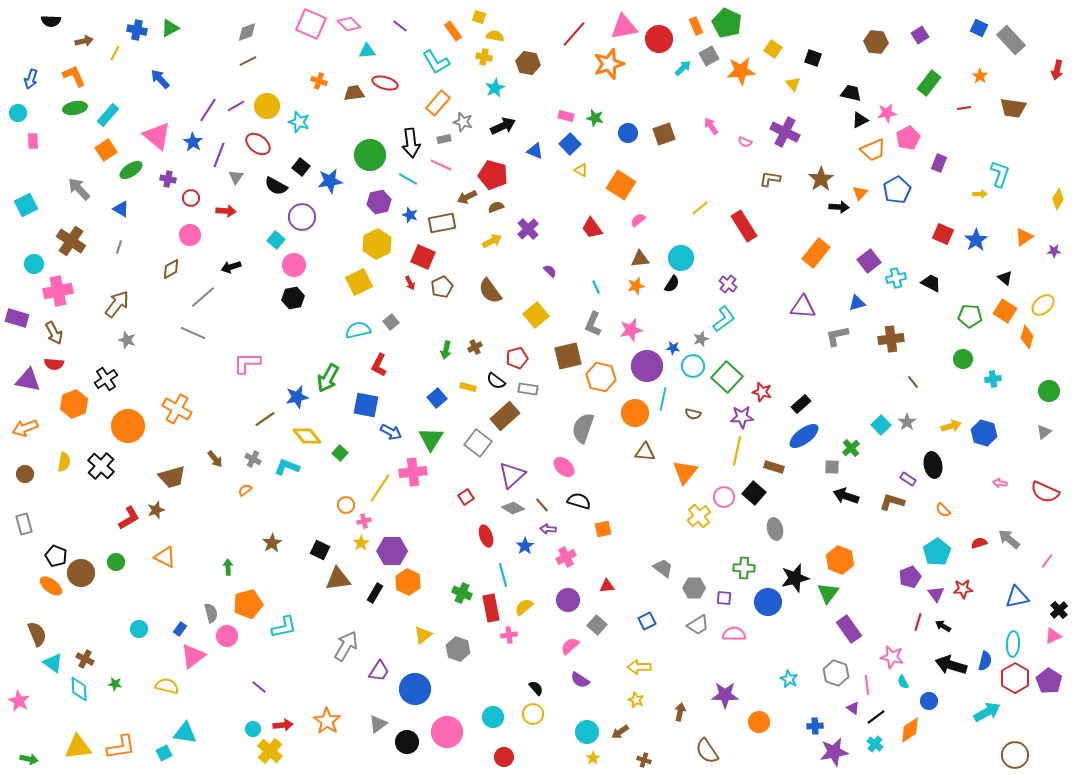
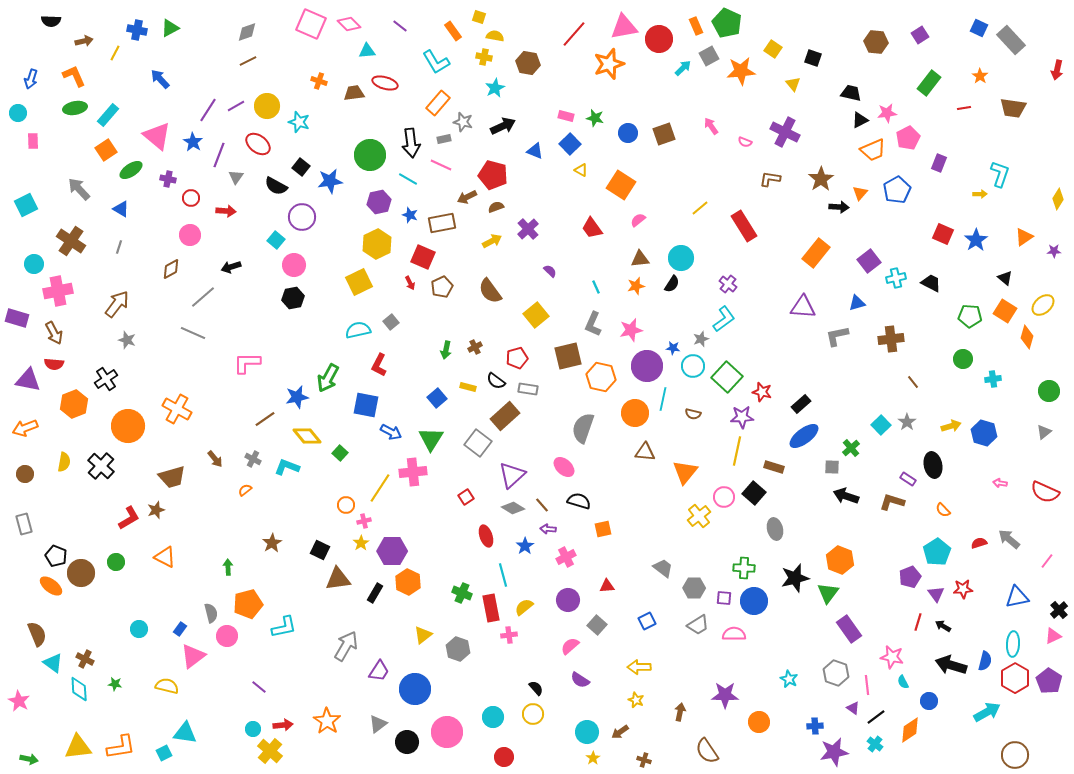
blue circle at (768, 602): moved 14 px left, 1 px up
